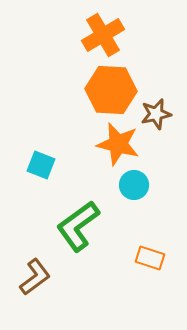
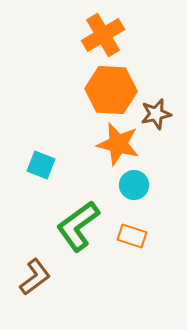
orange rectangle: moved 18 px left, 22 px up
